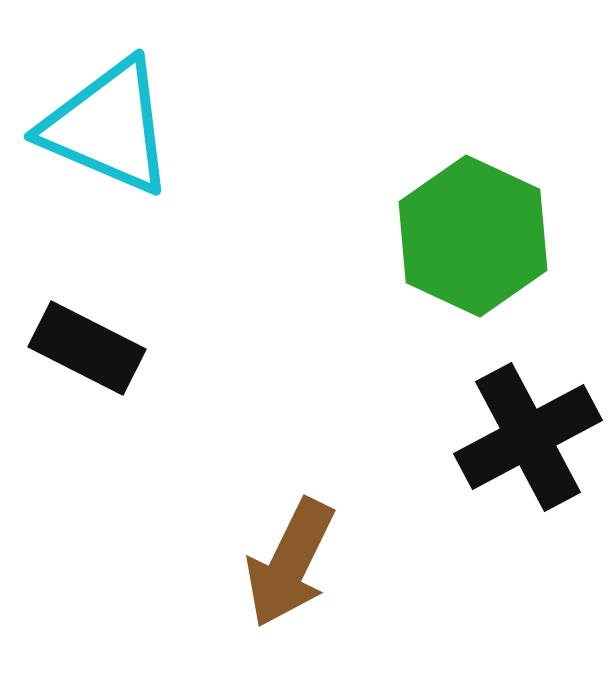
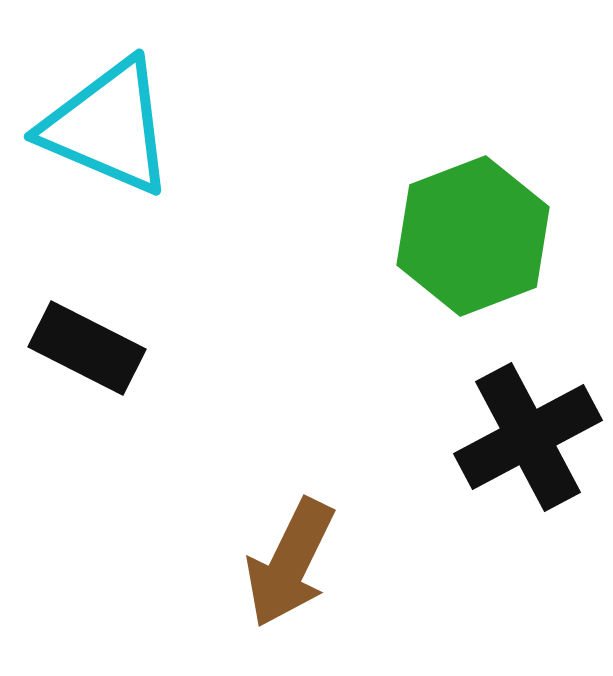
green hexagon: rotated 14 degrees clockwise
